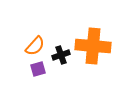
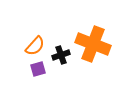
orange cross: moved 2 px up; rotated 16 degrees clockwise
